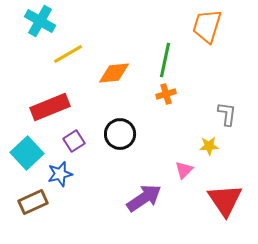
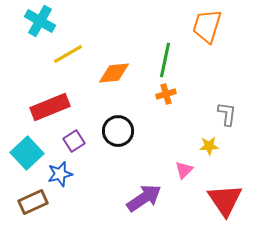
black circle: moved 2 px left, 3 px up
